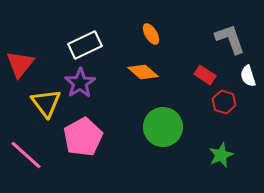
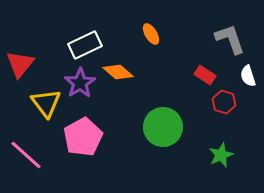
orange diamond: moved 25 px left
